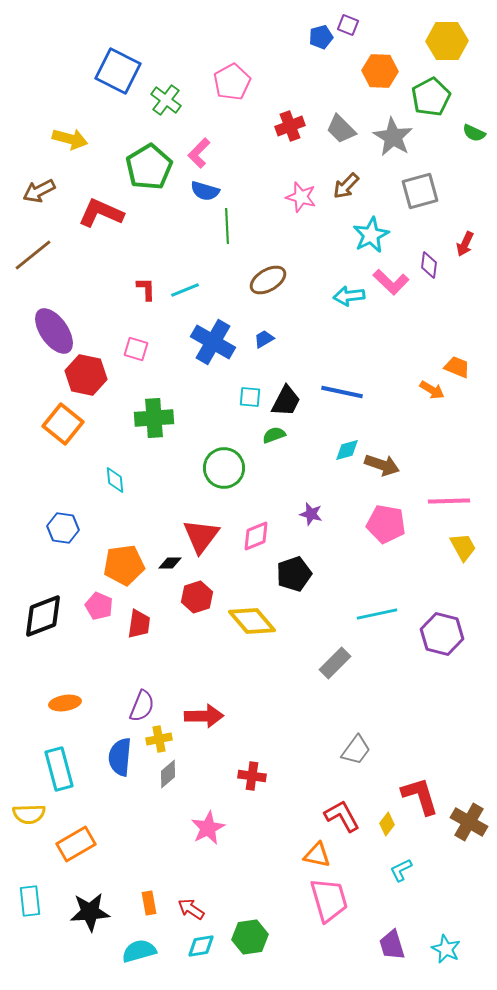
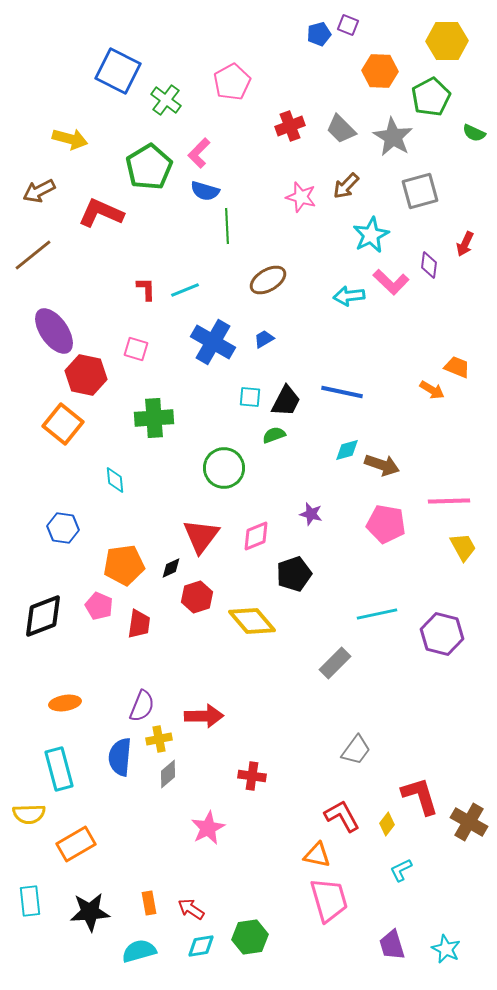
blue pentagon at (321, 37): moved 2 px left, 3 px up
black diamond at (170, 563): moved 1 px right, 5 px down; rotated 25 degrees counterclockwise
